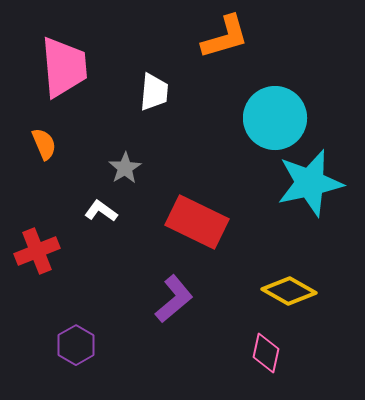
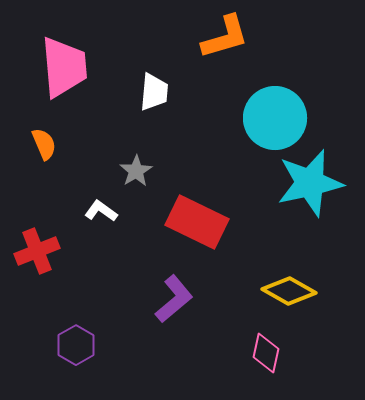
gray star: moved 11 px right, 3 px down
